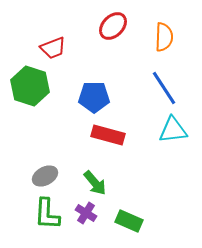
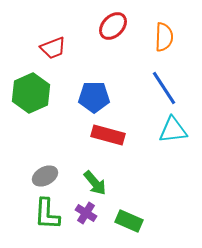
green hexagon: moved 1 px right, 7 px down; rotated 18 degrees clockwise
